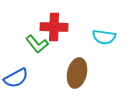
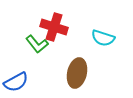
red cross: rotated 16 degrees clockwise
cyan semicircle: moved 1 px left, 1 px down; rotated 10 degrees clockwise
blue semicircle: moved 4 px down
